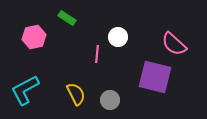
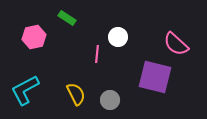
pink semicircle: moved 2 px right
